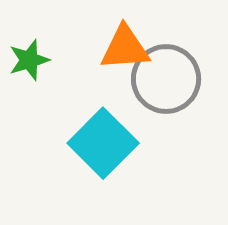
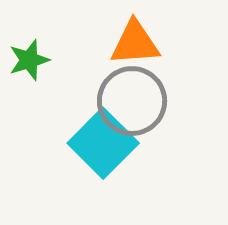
orange triangle: moved 10 px right, 5 px up
gray circle: moved 34 px left, 22 px down
